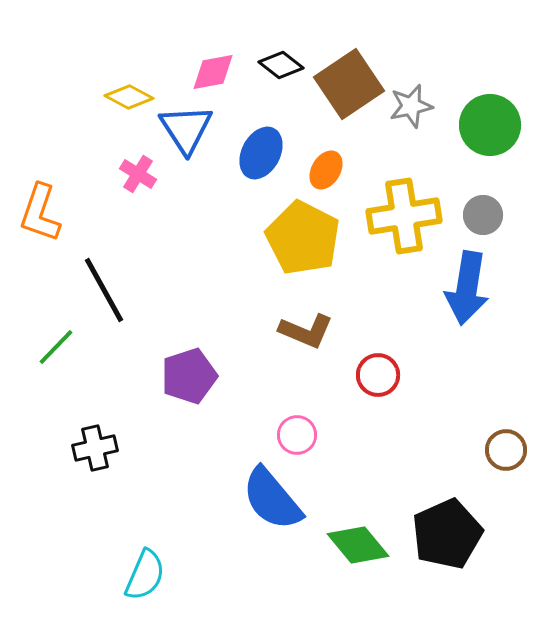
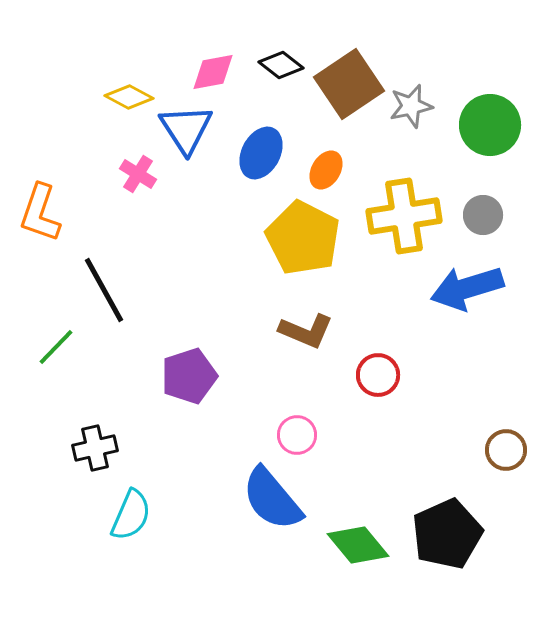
blue arrow: rotated 64 degrees clockwise
cyan semicircle: moved 14 px left, 60 px up
